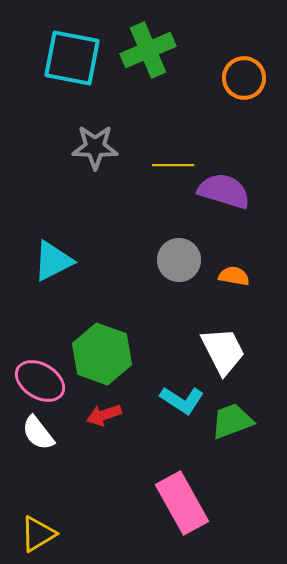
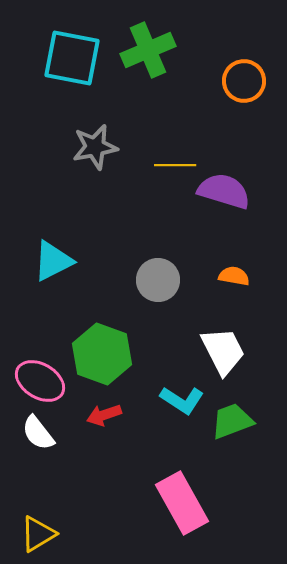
orange circle: moved 3 px down
gray star: rotated 12 degrees counterclockwise
yellow line: moved 2 px right
gray circle: moved 21 px left, 20 px down
